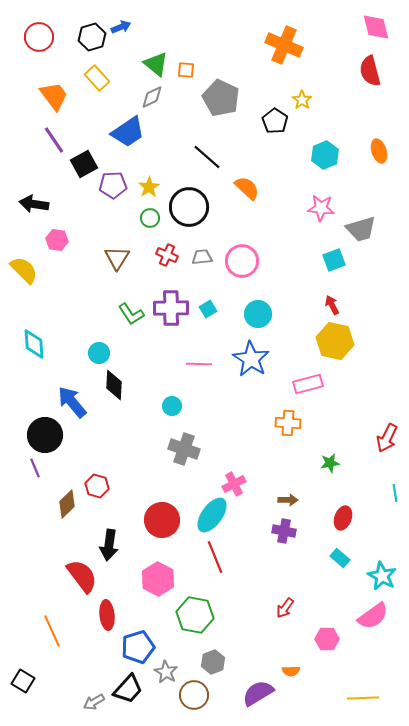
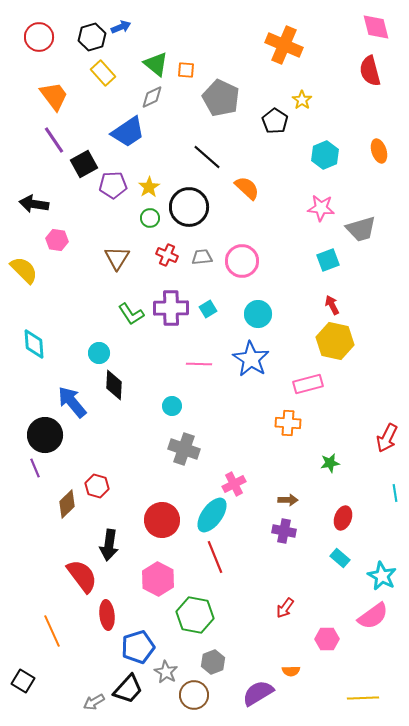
yellow rectangle at (97, 78): moved 6 px right, 5 px up
cyan square at (334, 260): moved 6 px left
